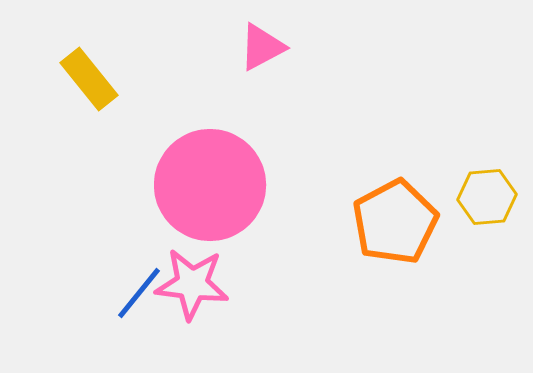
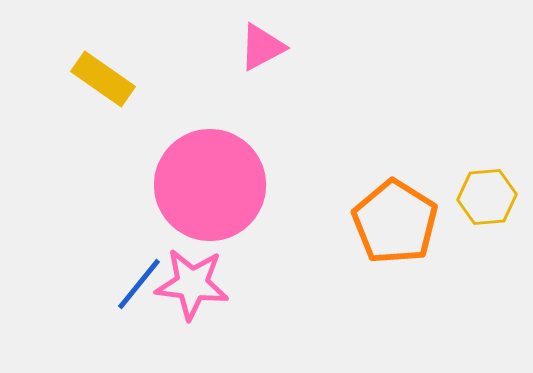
yellow rectangle: moved 14 px right; rotated 16 degrees counterclockwise
orange pentagon: rotated 12 degrees counterclockwise
blue line: moved 9 px up
